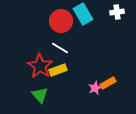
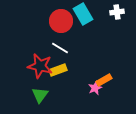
red star: rotated 20 degrees counterclockwise
orange rectangle: moved 4 px left, 3 px up
green triangle: rotated 18 degrees clockwise
